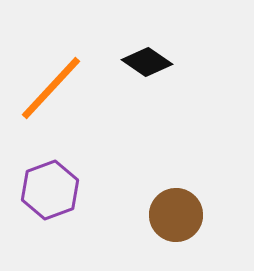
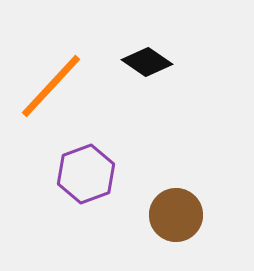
orange line: moved 2 px up
purple hexagon: moved 36 px right, 16 px up
